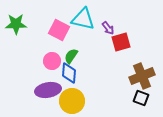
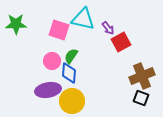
pink square: rotated 10 degrees counterclockwise
red square: rotated 12 degrees counterclockwise
